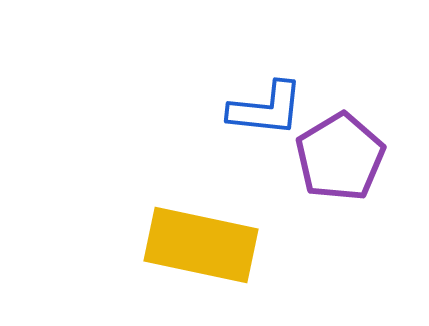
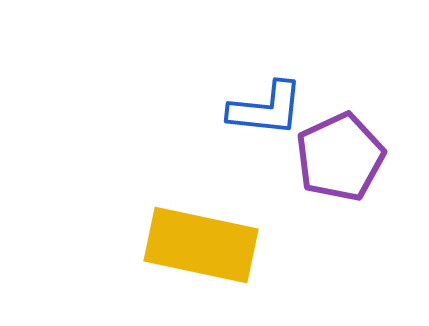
purple pentagon: rotated 6 degrees clockwise
